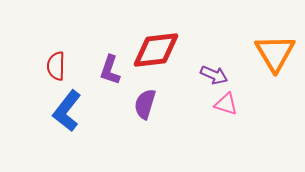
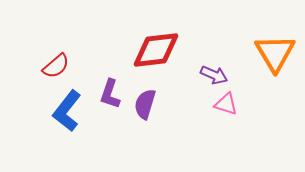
red semicircle: rotated 132 degrees counterclockwise
purple L-shape: moved 24 px down
